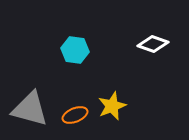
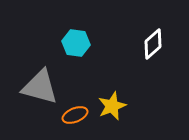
white diamond: rotated 60 degrees counterclockwise
cyan hexagon: moved 1 px right, 7 px up
gray triangle: moved 10 px right, 22 px up
